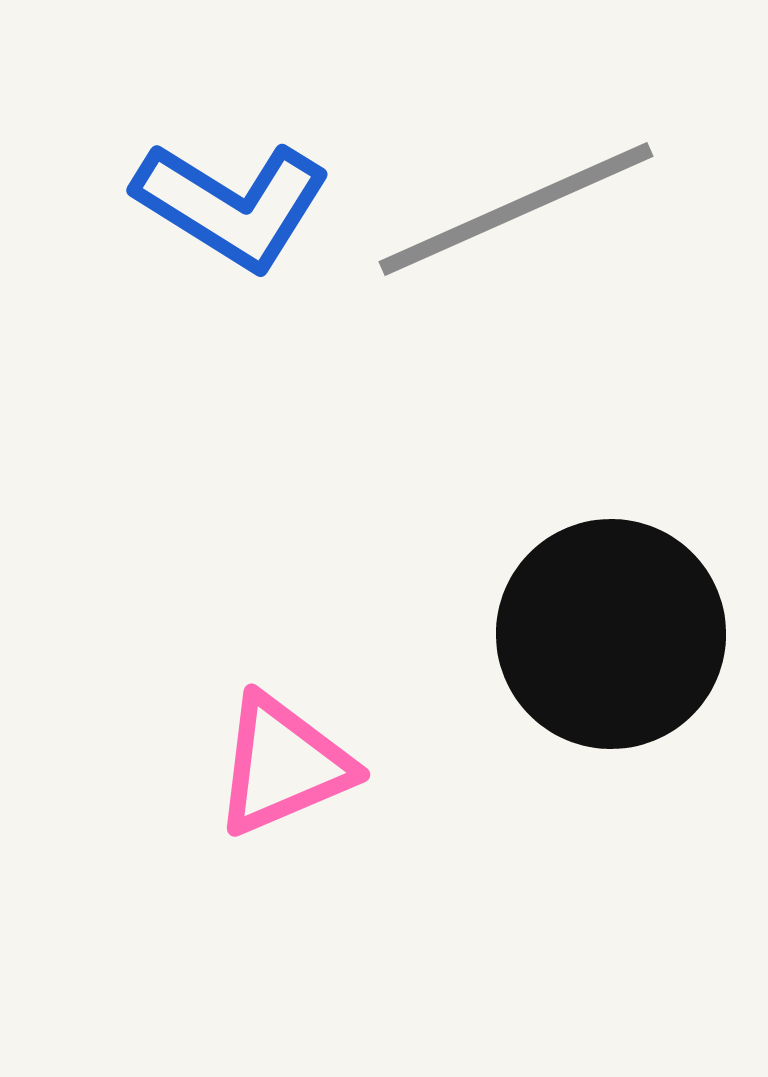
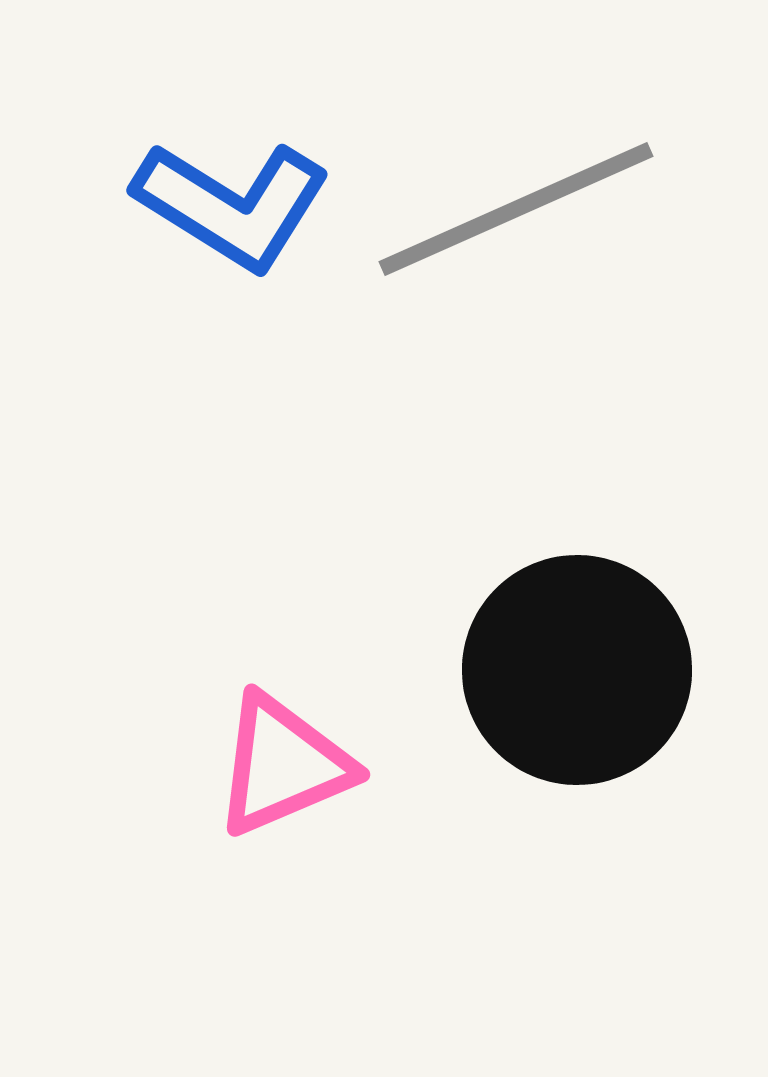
black circle: moved 34 px left, 36 px down
